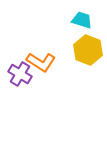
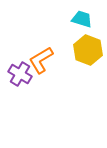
cyan trapezoid: moved 1 px up
orange L-shape: moved 2 px up; rotated 116 degrees clockwise
